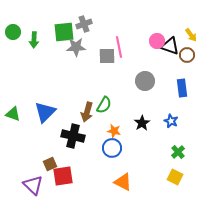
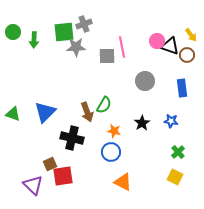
pink line: moved 3 px right
brown arrow: rotated 36 degrees counterclockwise
blue star: rotated 16 degrees counterclockwise
black cross: moved 1 px left, 2 px down
blue circle: moved 1 px left, 4 px down
